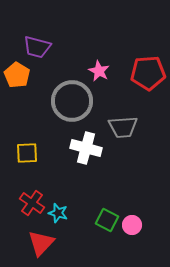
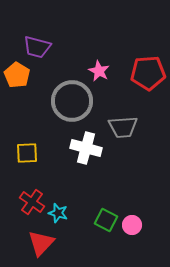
red cross: moved 1 px up
green square: moved 1 px left
